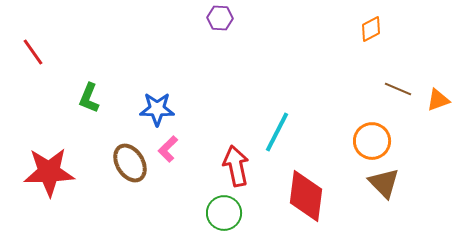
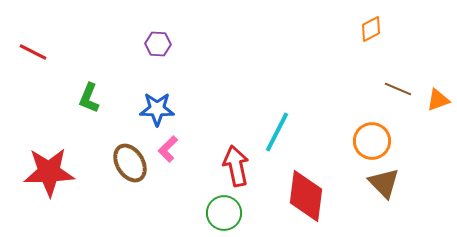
purple hexagon: moved 62 px left, 26 px down
red line: rotated 28 degrees counterclockwise
